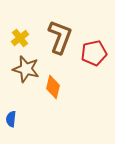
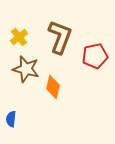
yellow cross: moved 1 px left, 1 px up
red pentagon: moved 1 px right, 3 px down
